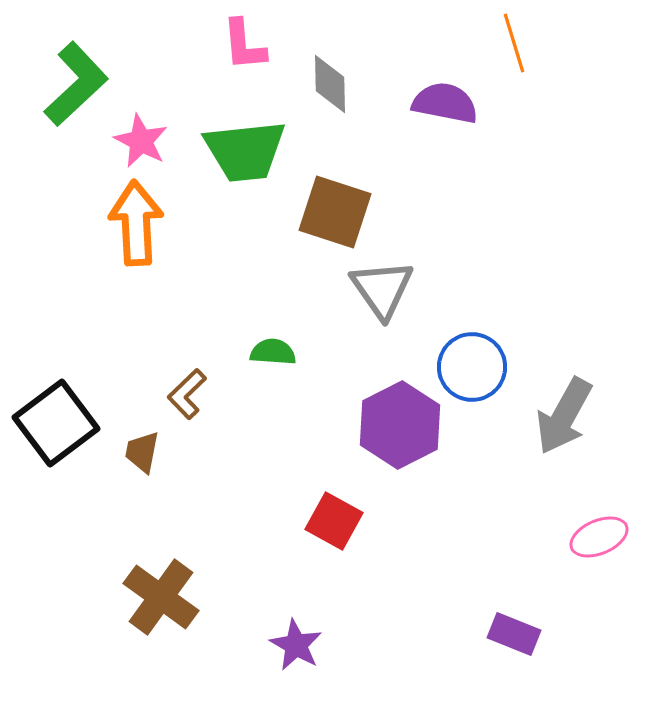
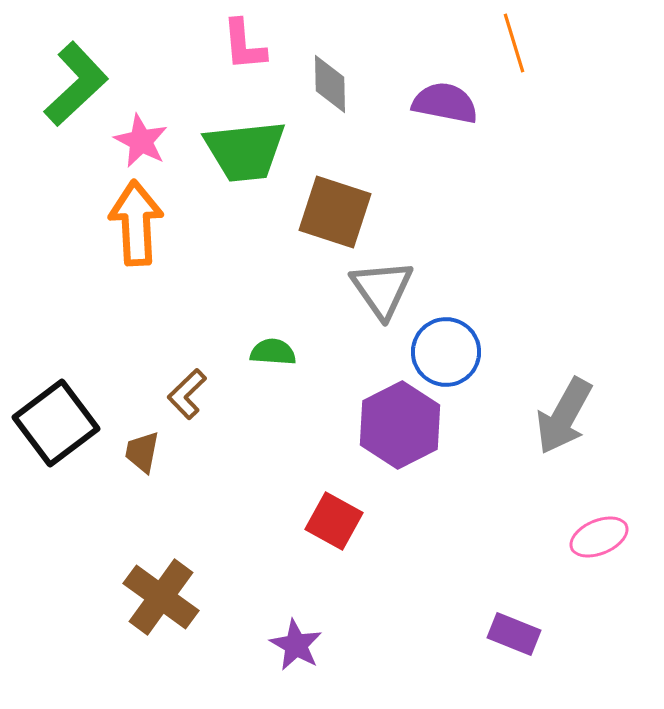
blue circle: moved 26 px left, 15 px up
